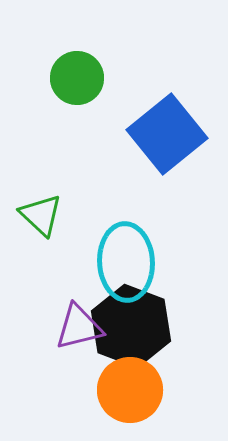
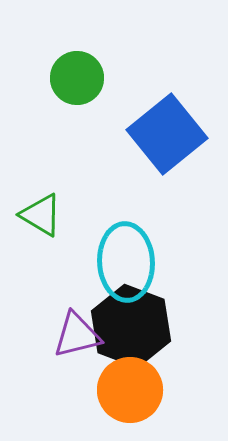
green triangle: rotated 12 degrees counterclockwise
purple triangle: moved 2 px left, 8 px down
